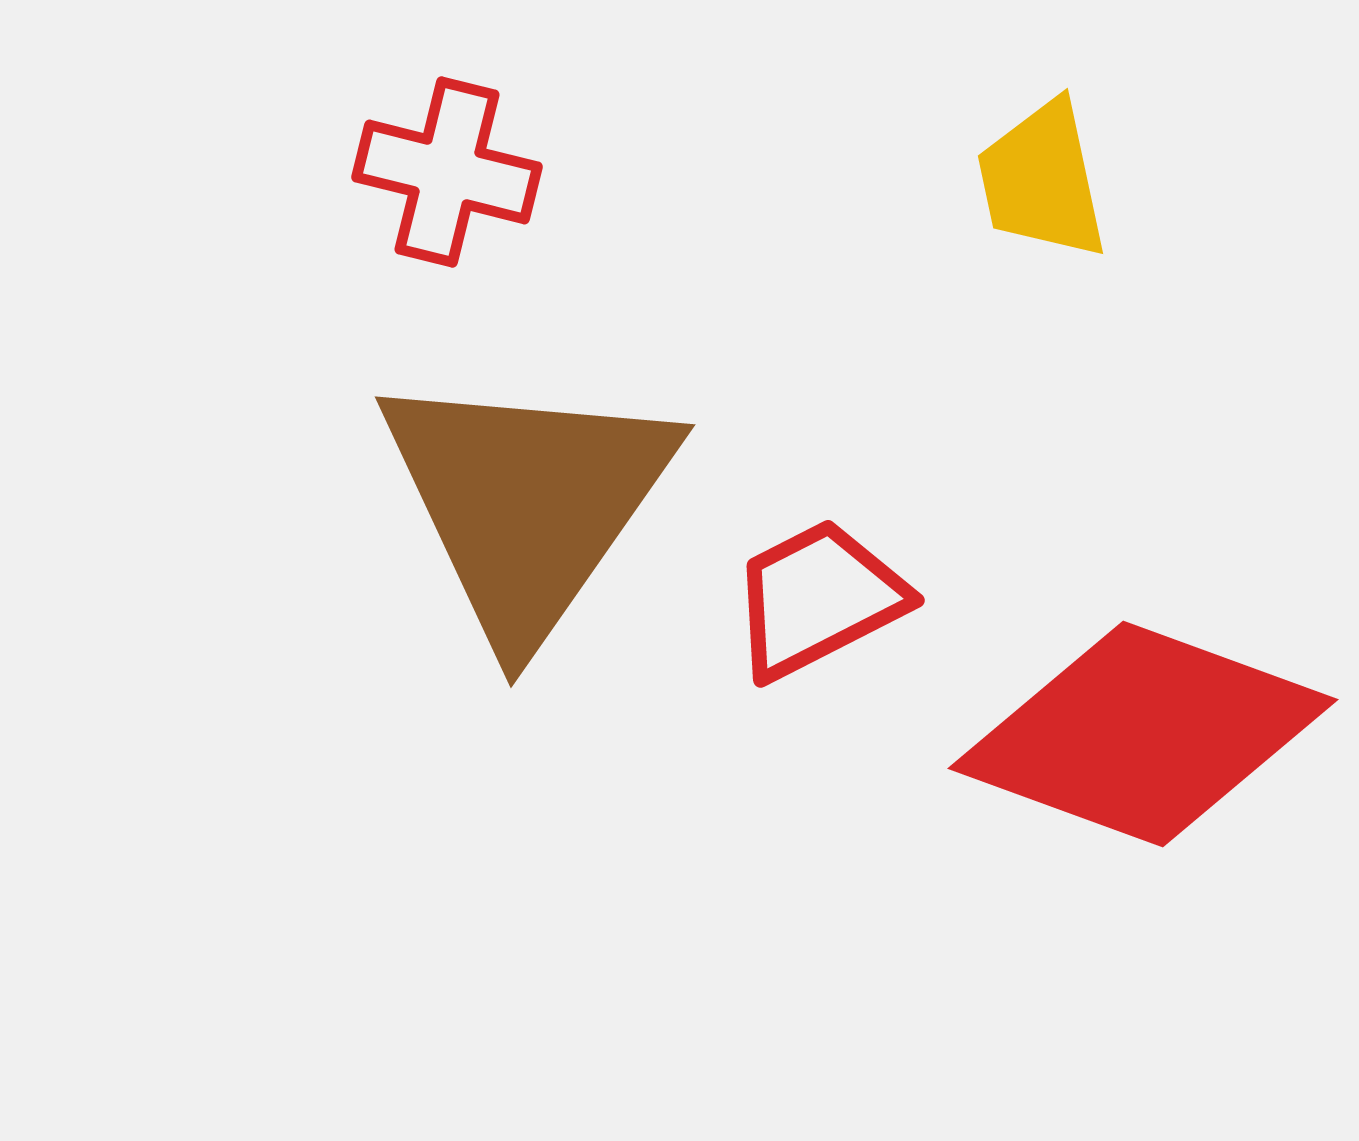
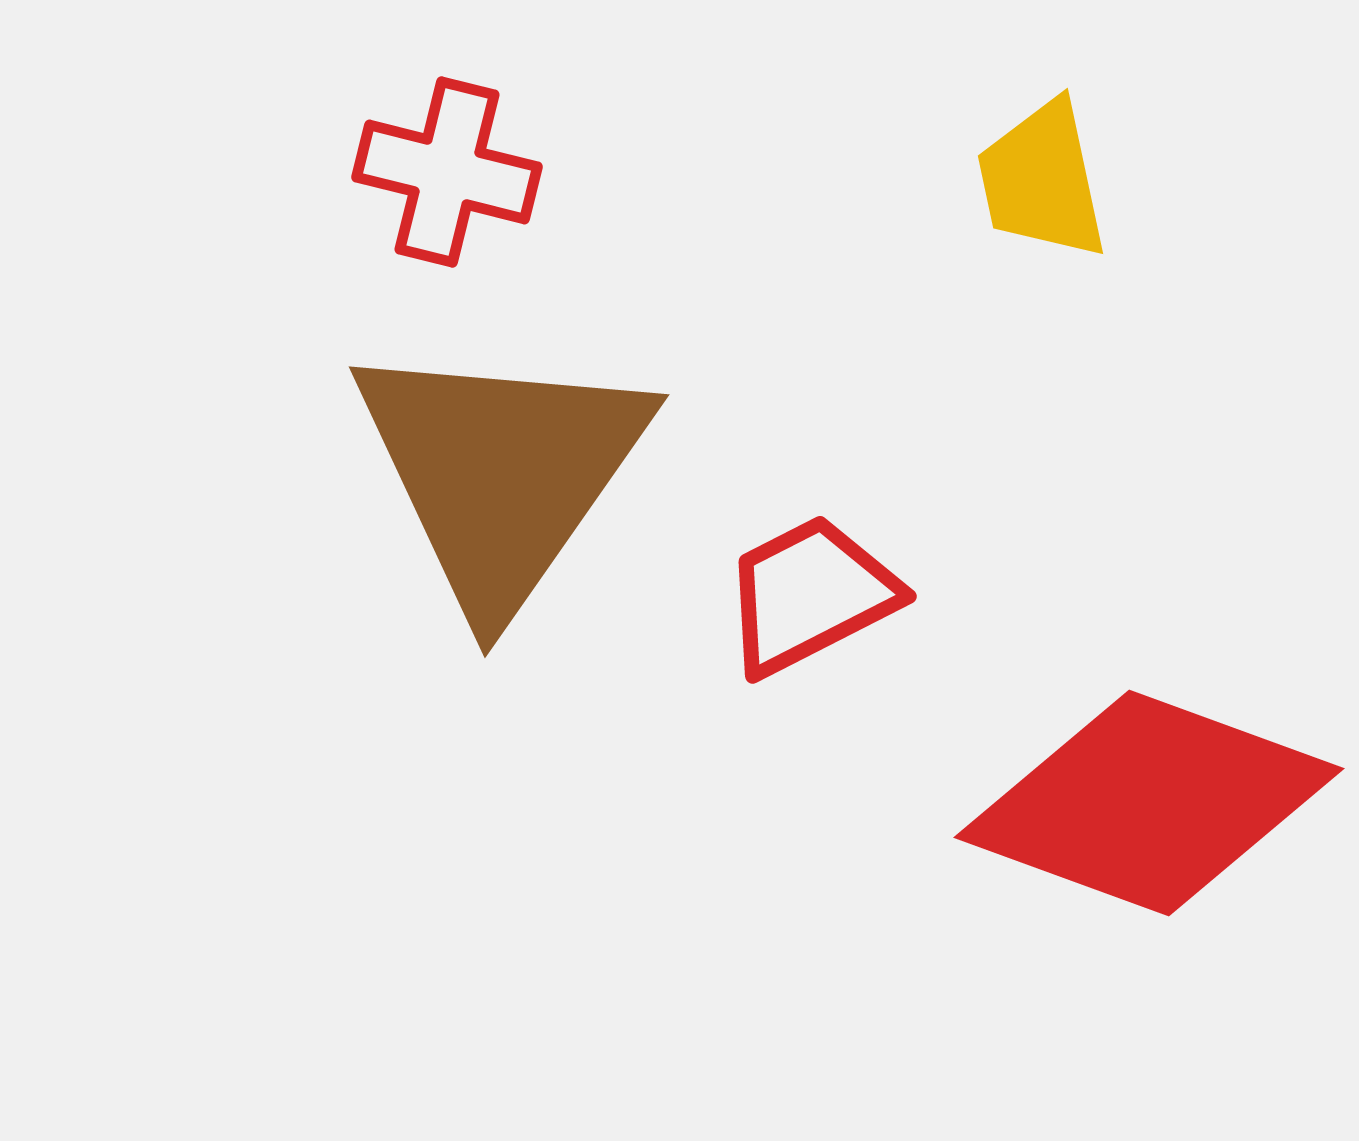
brown triangle: moved 26 px left, 30 px up
red trapezoid: moved 8 px left, 4 px up
red diamond: moved 6 px right, 69 px down
